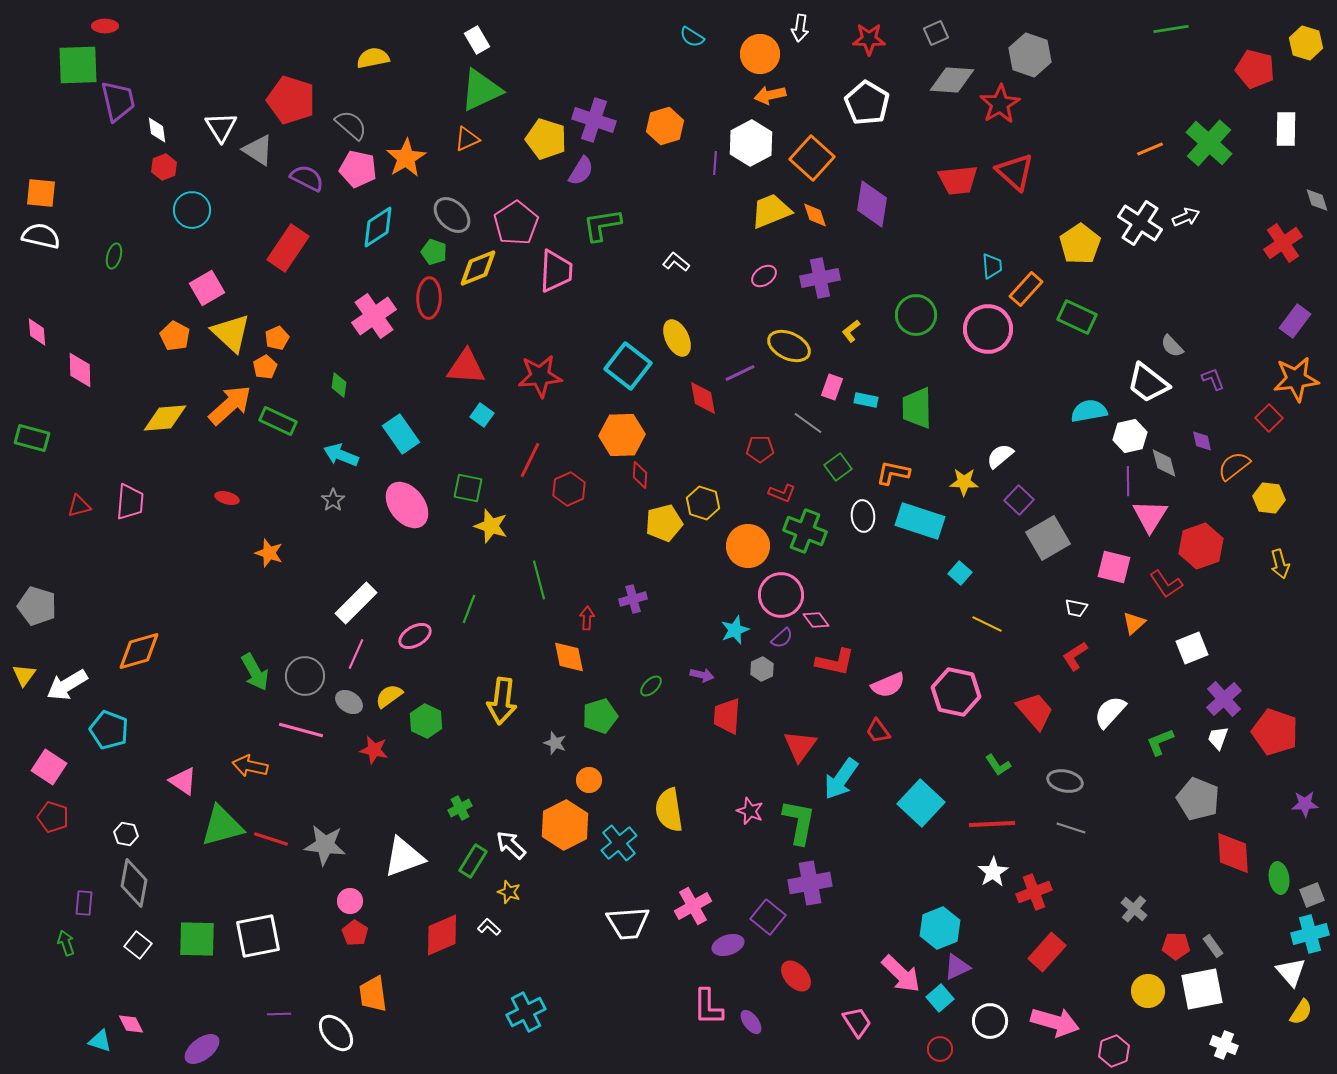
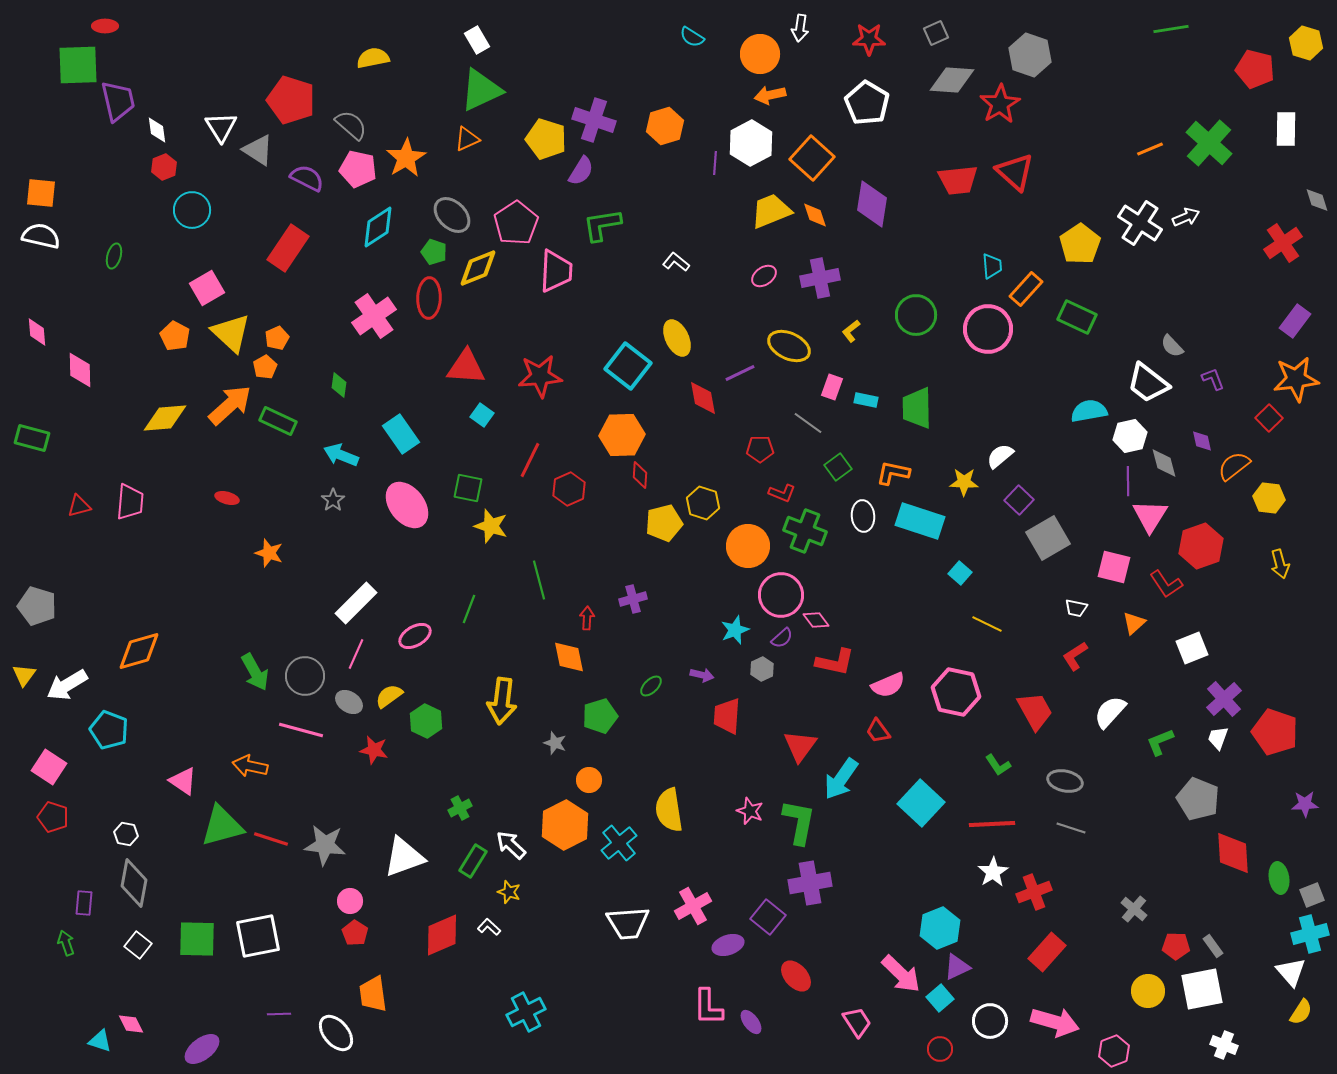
red trapezoid at (1035, 711): rotated 12 degrees clockwise
